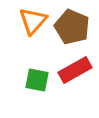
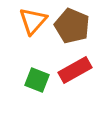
brown pentagon: moved 1 px up
green square: rotated 10 degrees clockwise
